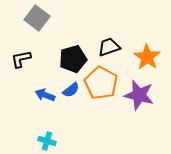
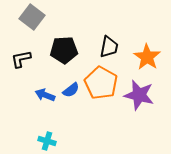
gray square: moved 5 px left, 1 px up
black trapezoid: rotated 120 degrees clockwise
black pentagon: moved 9 px left, 9 px up; rotated 12 degrees clockwise
